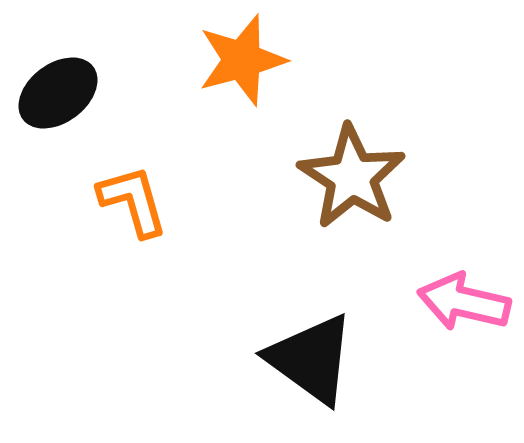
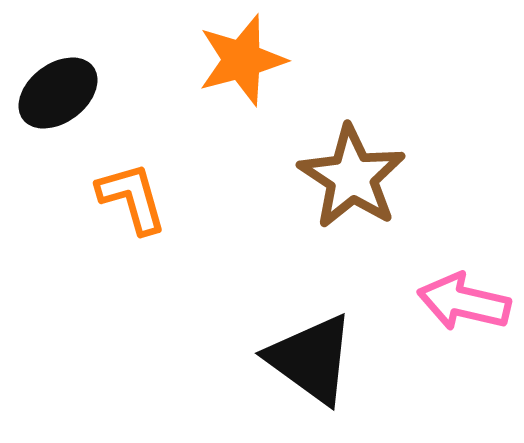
orange L-shape: moved 1 px left, 3 px up
